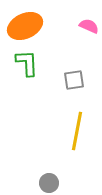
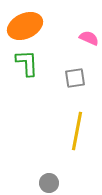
pink semicircle: moved 12 px down
gray square: moved 1 px right, 2 px up
